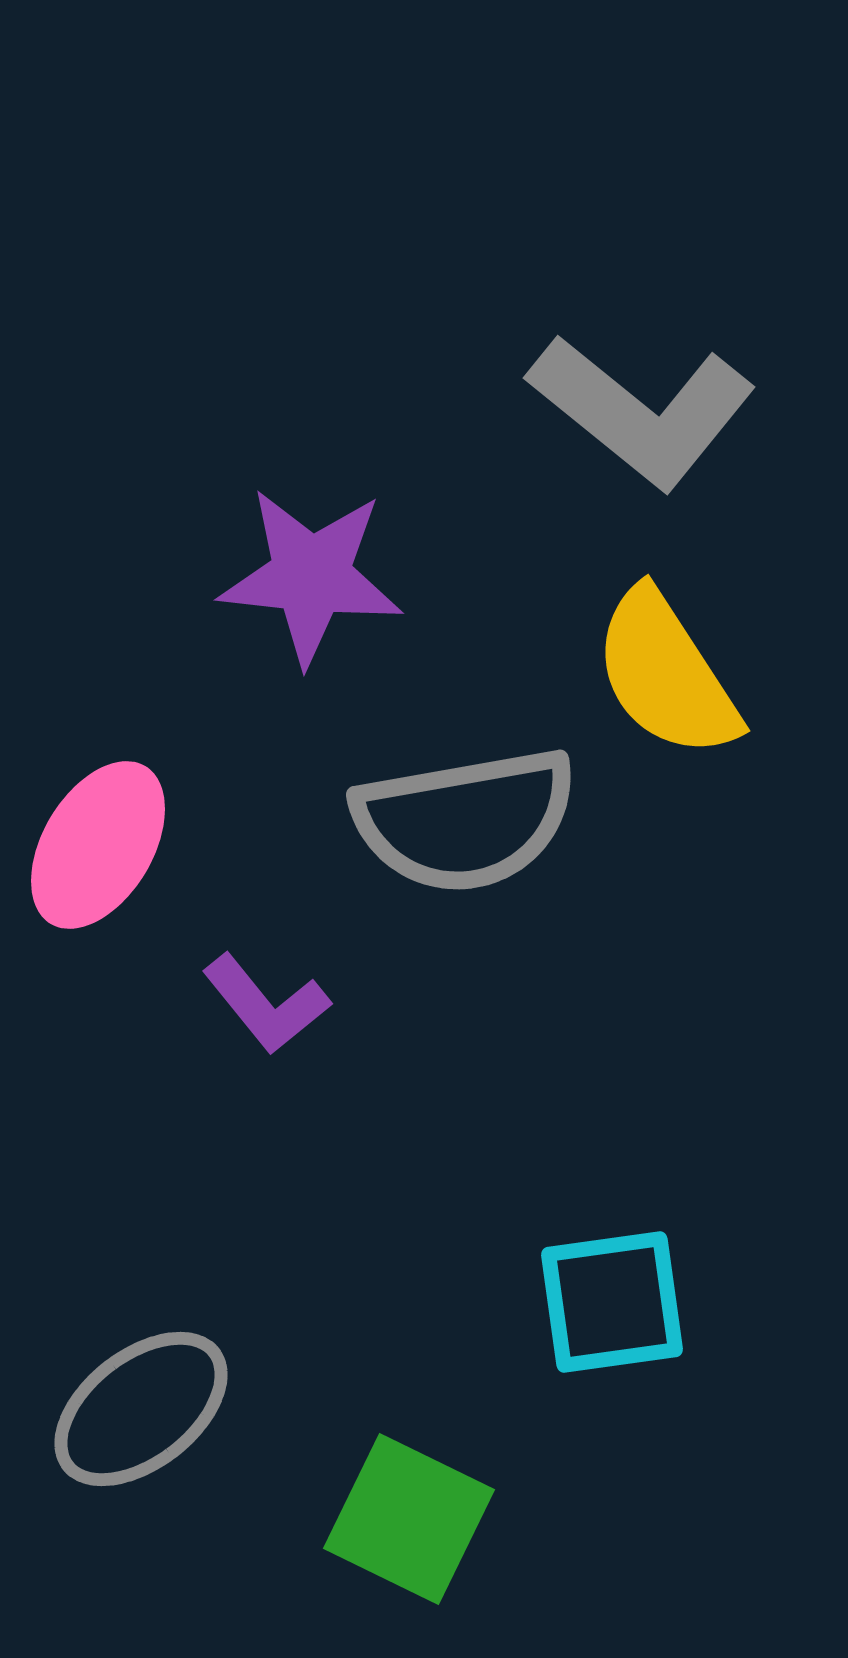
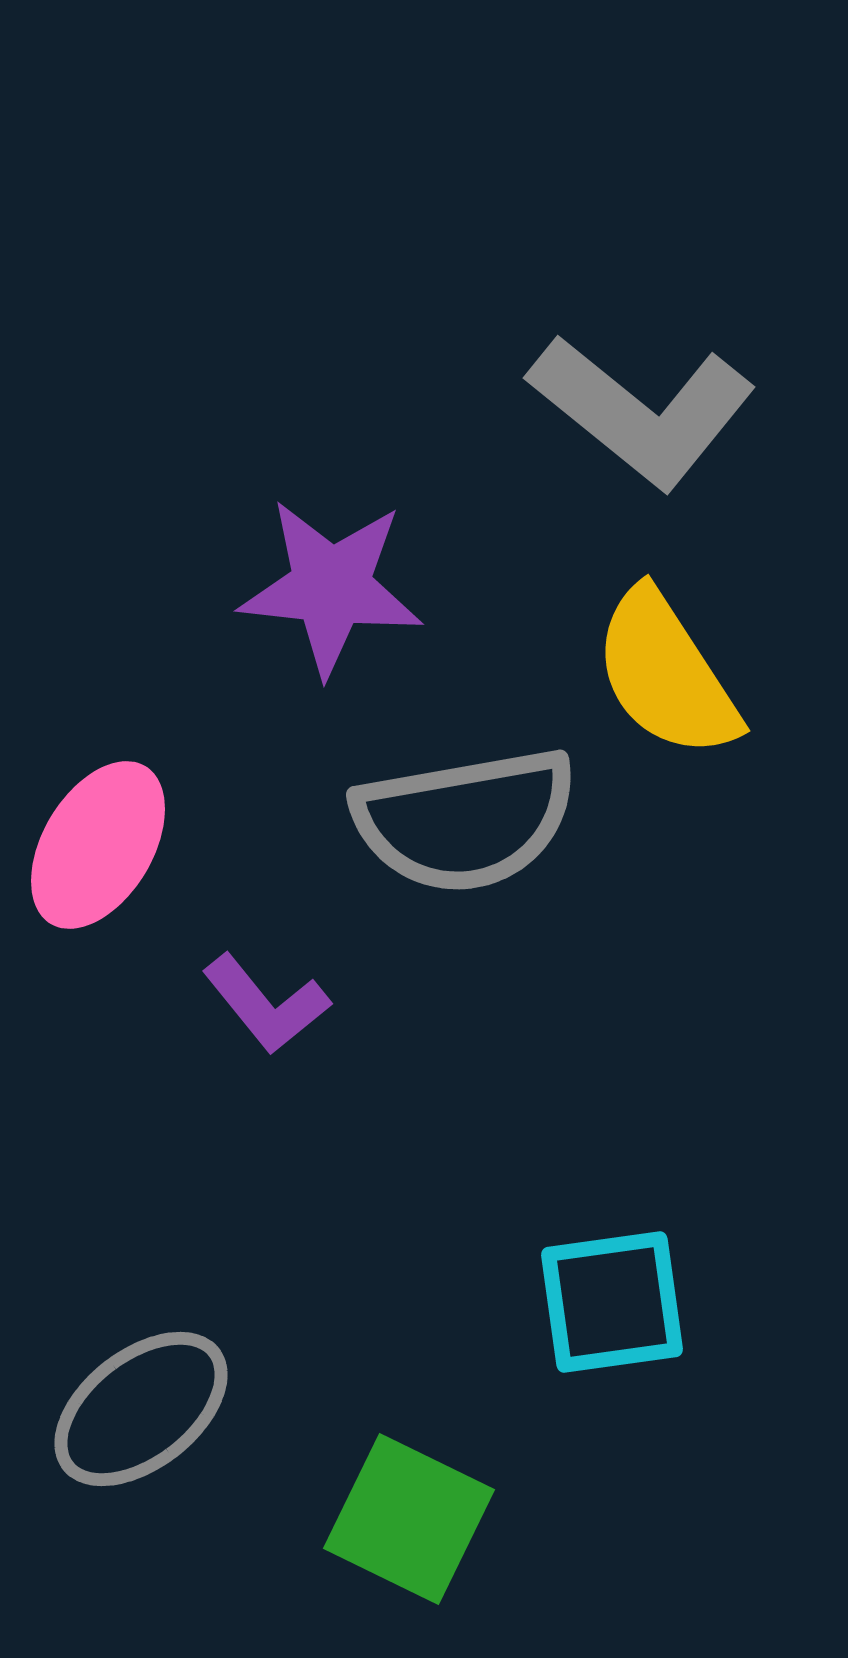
purple star: moved 20 px right, 11 px down
